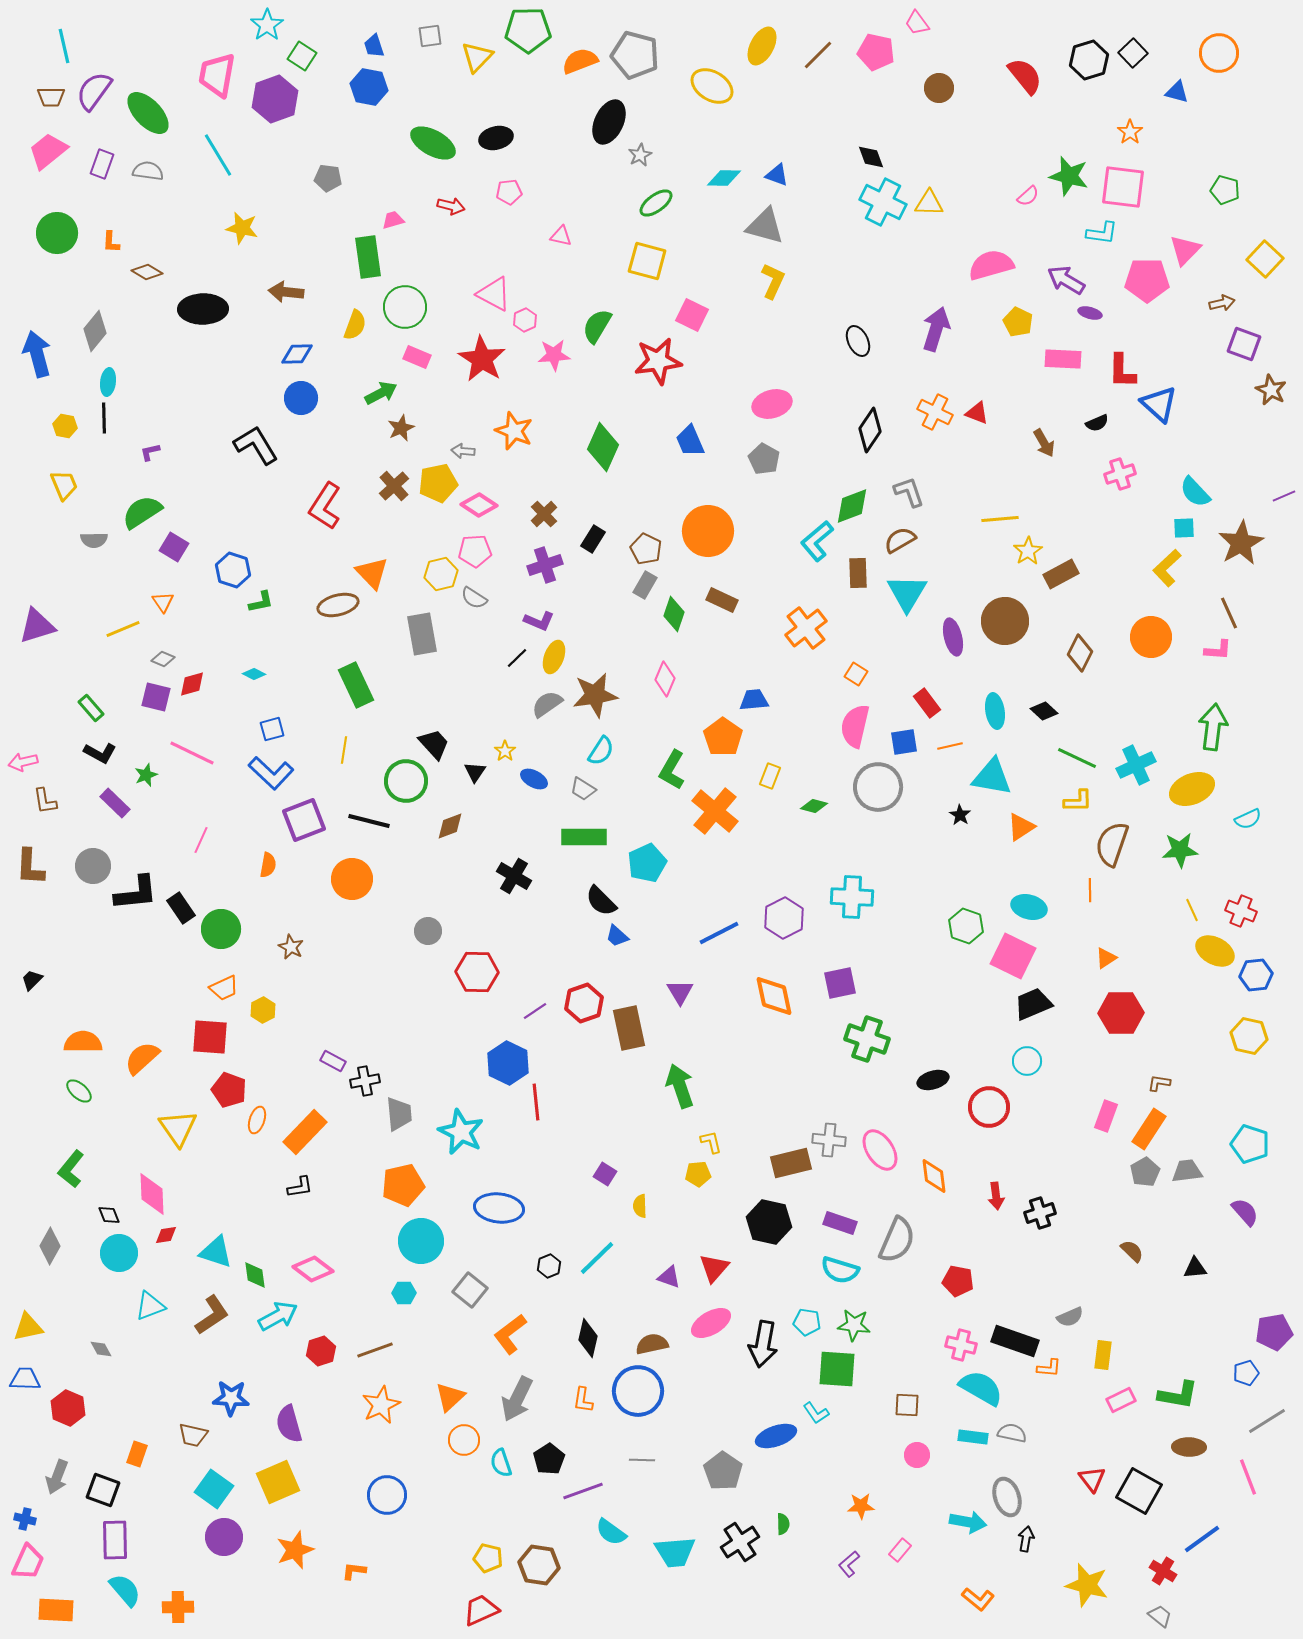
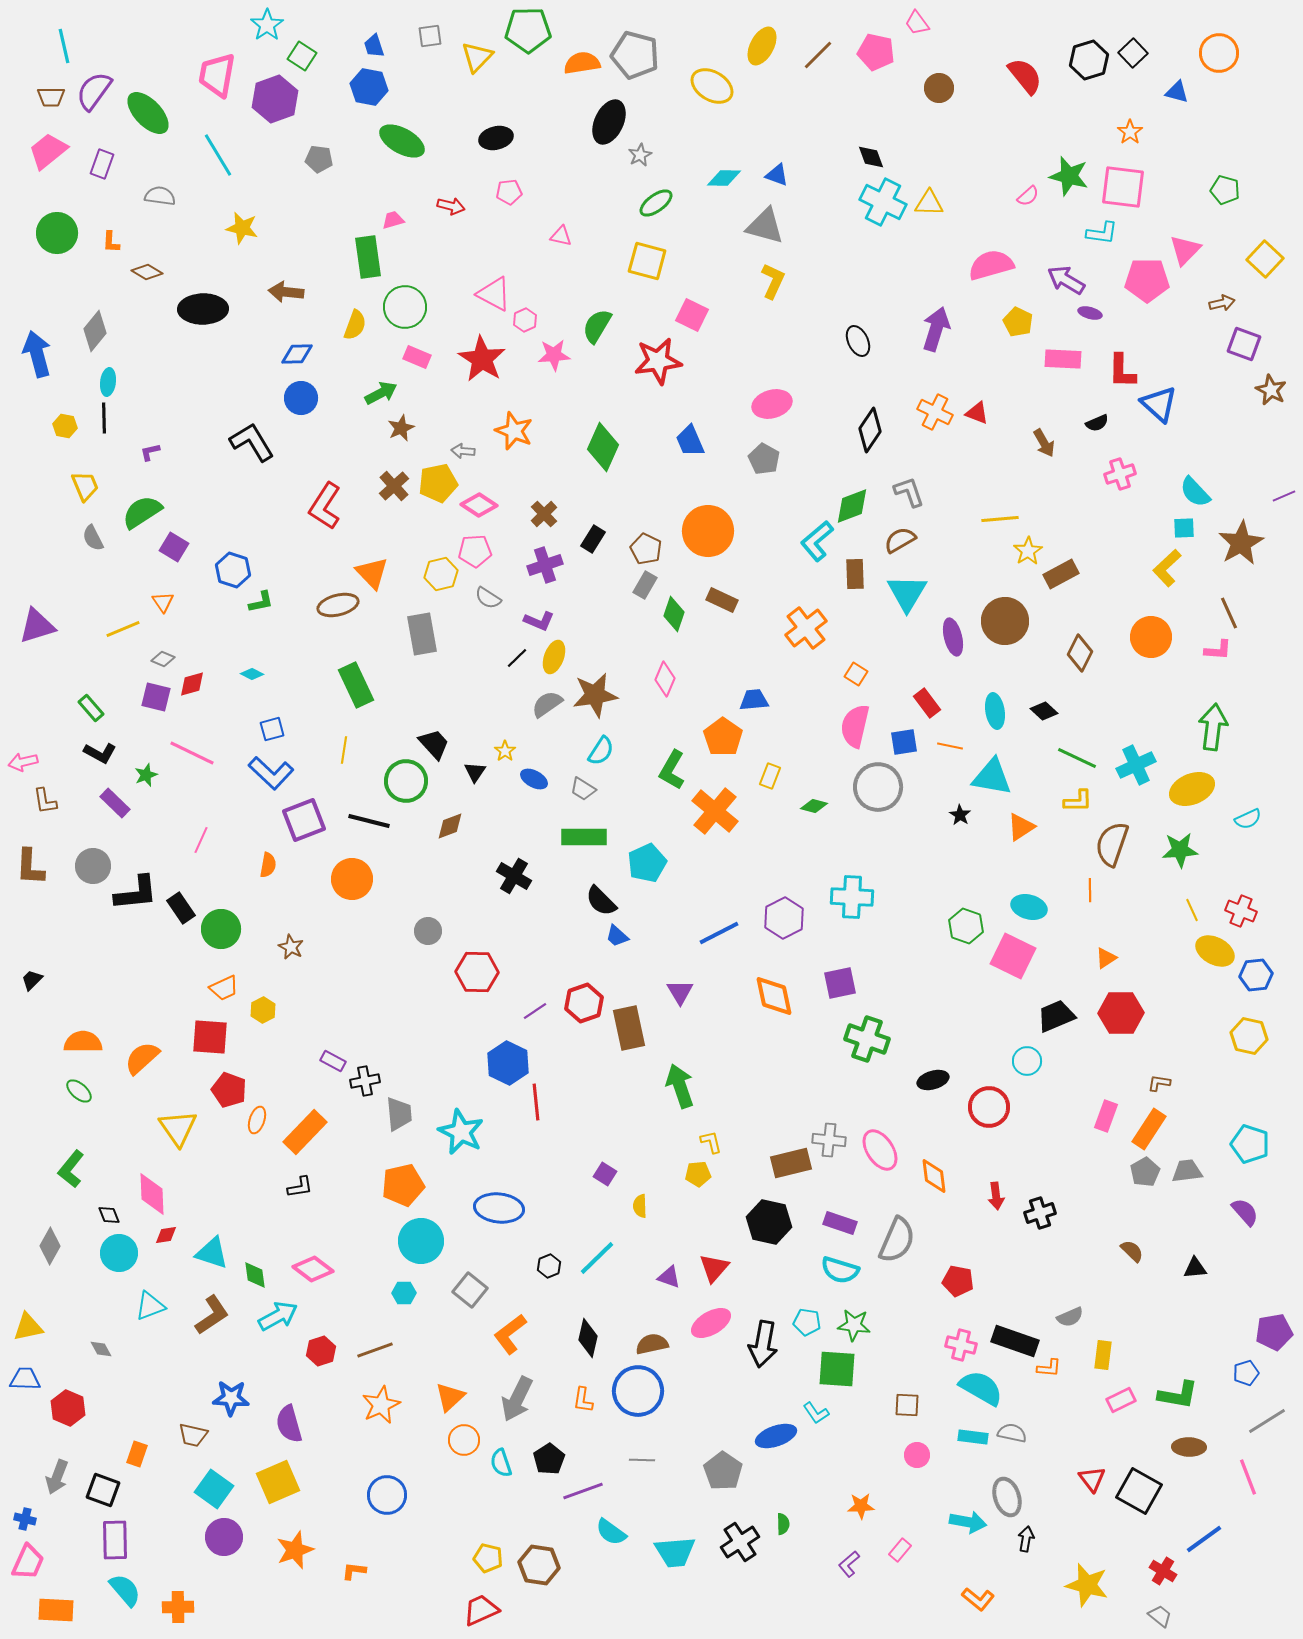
orange semicircle at (580, 61): moved 2 px right, 2 px down; rotated 12 degrees clockwise
green ellipse at (433, 143): moved 31 px left, 2 px up
gray semicircle at (148, 171): moved 12 px right, 25 px down
gray pentagon at (328, 178): moved 9 px left, 19 px up
black L-shape at (256, 445): moved 4 px left, 3 px up
yellow trapezoid at (64, 485): moved 21 px right, 1 px down
gray semicircle at (94, 540): moved 1 px left, 2 px up; rotated 64 degrees clockwise
brown rectangle at (858, 573): moved 3 px left, 1 px down
gray semicircle at (474, 598): moved 14 px right
cyan diamond at (254, 674): moved 2 px left
orange line at (950, 746): rotated 25 degrees clockwise
black trapezoid at (1033, 1004): moved 23 px right, 12 px down
cyan triangle at (216, 1252): moved 4 px left, 1 px down
blue line at (1202, 1539): moved 2 px right
